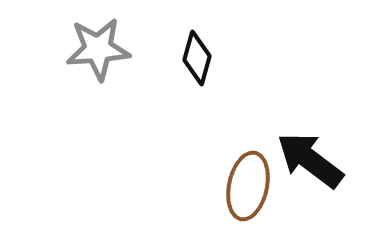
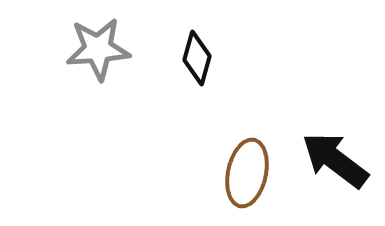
black arrow: moved 25 px right
brown ellipse: moved 1 px left, 13 px up
